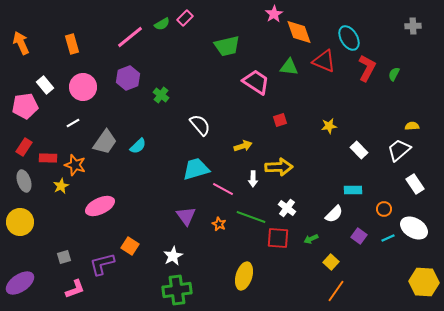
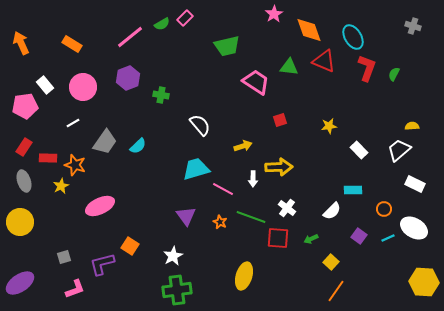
gray cross at (413, 26): rotated 21 degrees clockwise
orange diamond at (299, 32): moved 10 px right, 2 px up
cyan ellipse at (349, 38): moved 4 px right, 1 px up
orange rectangle at (72, 44): rotated 42 degrees counterclockwise
red L-shape at (367, 68): rotated 8 degrees counterclockwise
green cross at (161, 95): rotated 28 degrees counterclockwise
white rectangle at (415, 184): rotated 30 degrees counterclockwise
white semicircle at (334, 214): moved 2 px left, 3 px up
orange star at (219, 224): moved 1 px right, 2 px up
